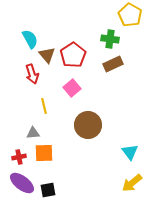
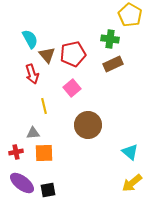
red pentagon: moved 1 px up; rotated 20 degrees clockwise
cyan triangle: rotated 12 degrees counterclockwise
red cross: moved 3 px left, 5 px up
